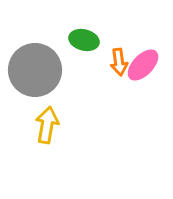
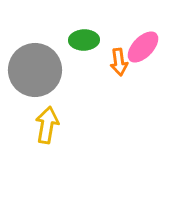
green ellipse: rotated 16 degrees counterclockwise
pink ellipse: moved 18 px up
